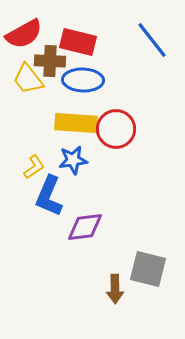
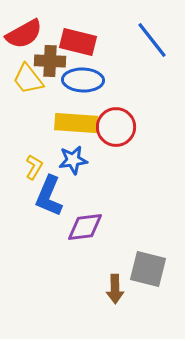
red circle: moved 2 px up
yellow L-shape: rotated 25 degrees counterclockwise
